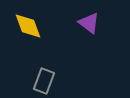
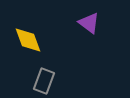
yellow diamond: moved 14 px down
